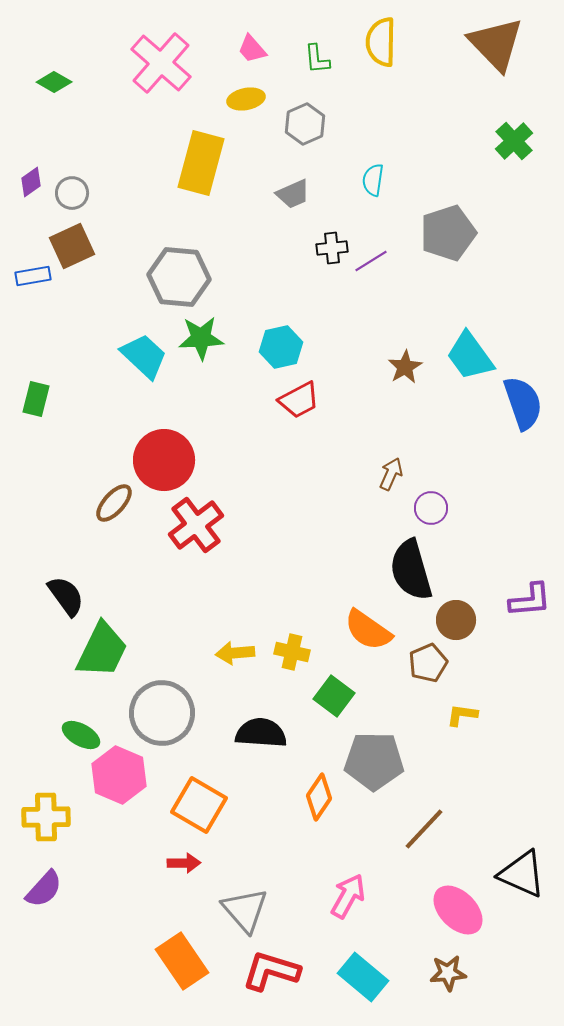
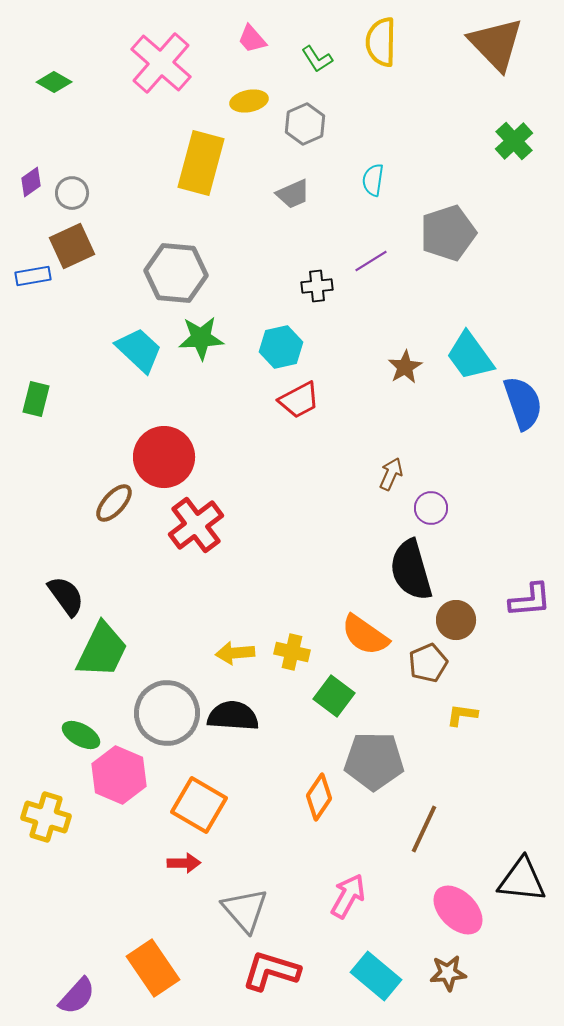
pink trapezoid at (252, 49): moved 10 px up
green L-shape at (317, 59): rotated 28 degrees counterclockwise
yellow ellipse at (246, 99): moved 3 px right, 2 px down
black cross at (332, 248): moved 15 px left, 38 px down
gray hexagon at (179, 277): moved 3 px left, 4 px up
cyan trapezoid at (144, 356): moved 5 px left, 6 px up
red circle at (164, 460): moved 3 px up
orange semicircle at (368, 630): moved 3 px left, 5 px down
gray circle at (162, 713): moved 5 px right
black semicircle at (261, 733): moved 28 px left, 17 px up
yellow cross at (46, 817): rotated 18 degrees clockwise
brown line at (424, 829): rotated 18 degrees counterclockwise
black triangle at (522, 874): moved 6 px down; rotated 18 degrees counterclockwise
purple semicircle at (44, 889): moved 33 px right, 107 px down
orange rectangle at (182, 961): moved 29 px left, 7 px down
cyan rectangle at (363, 977): moved 13 px right, 1 px up
